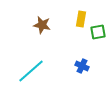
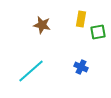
blue cross: moved 1 px left, 1 px down
